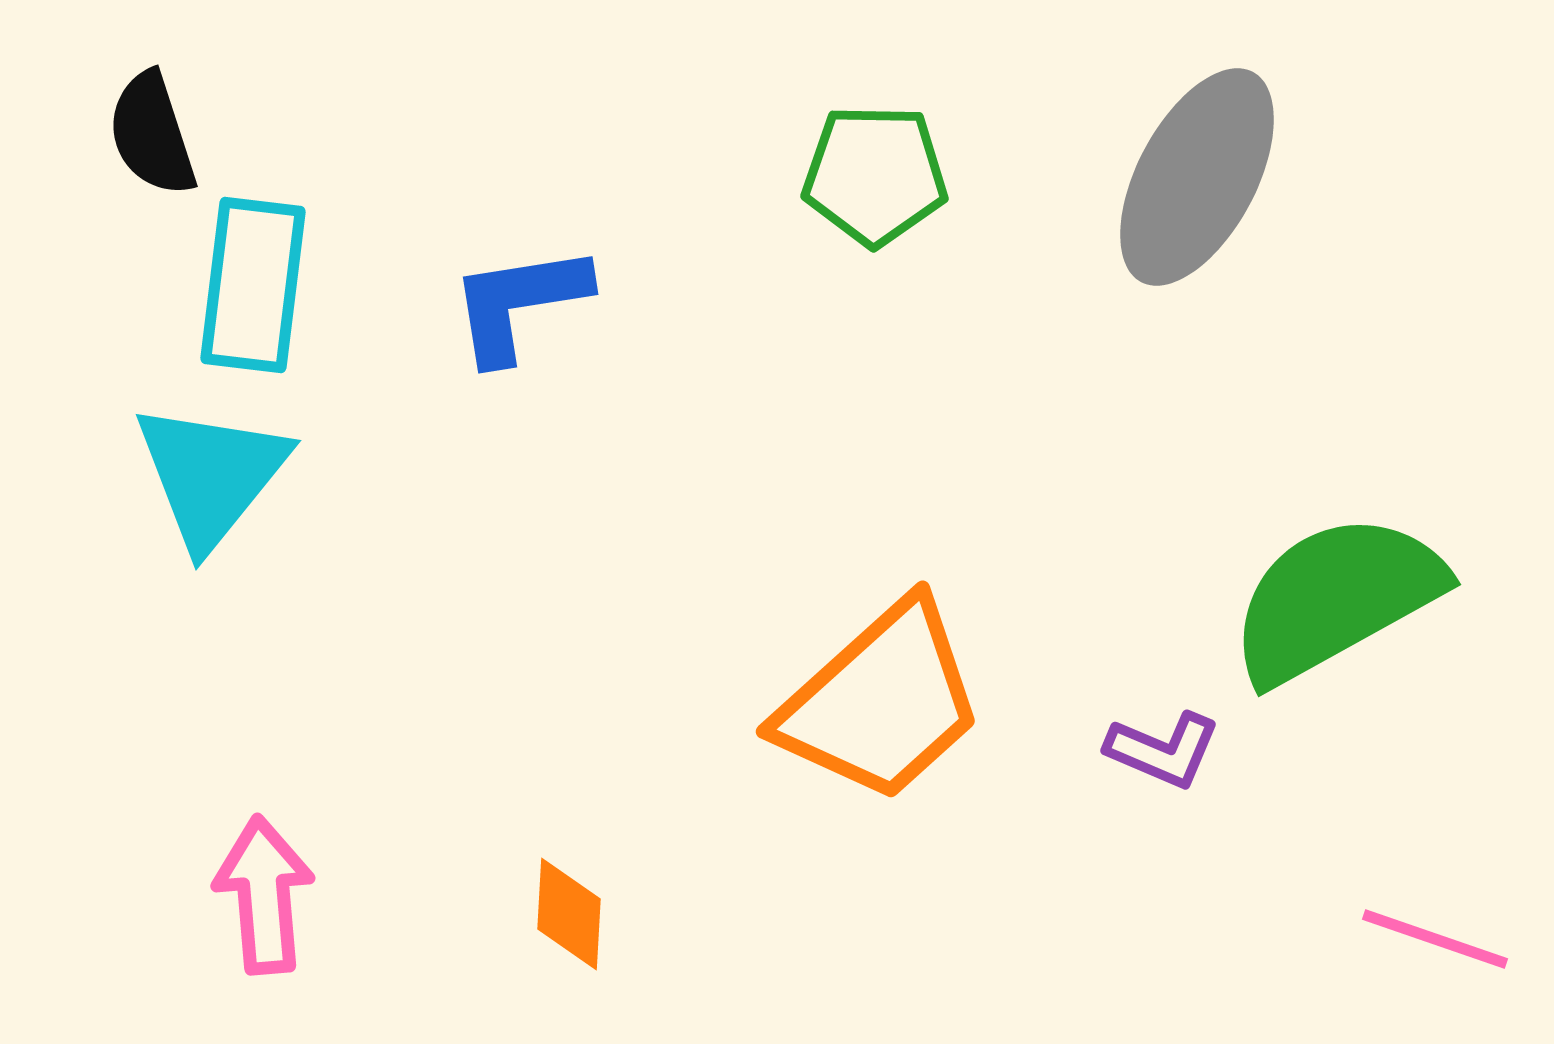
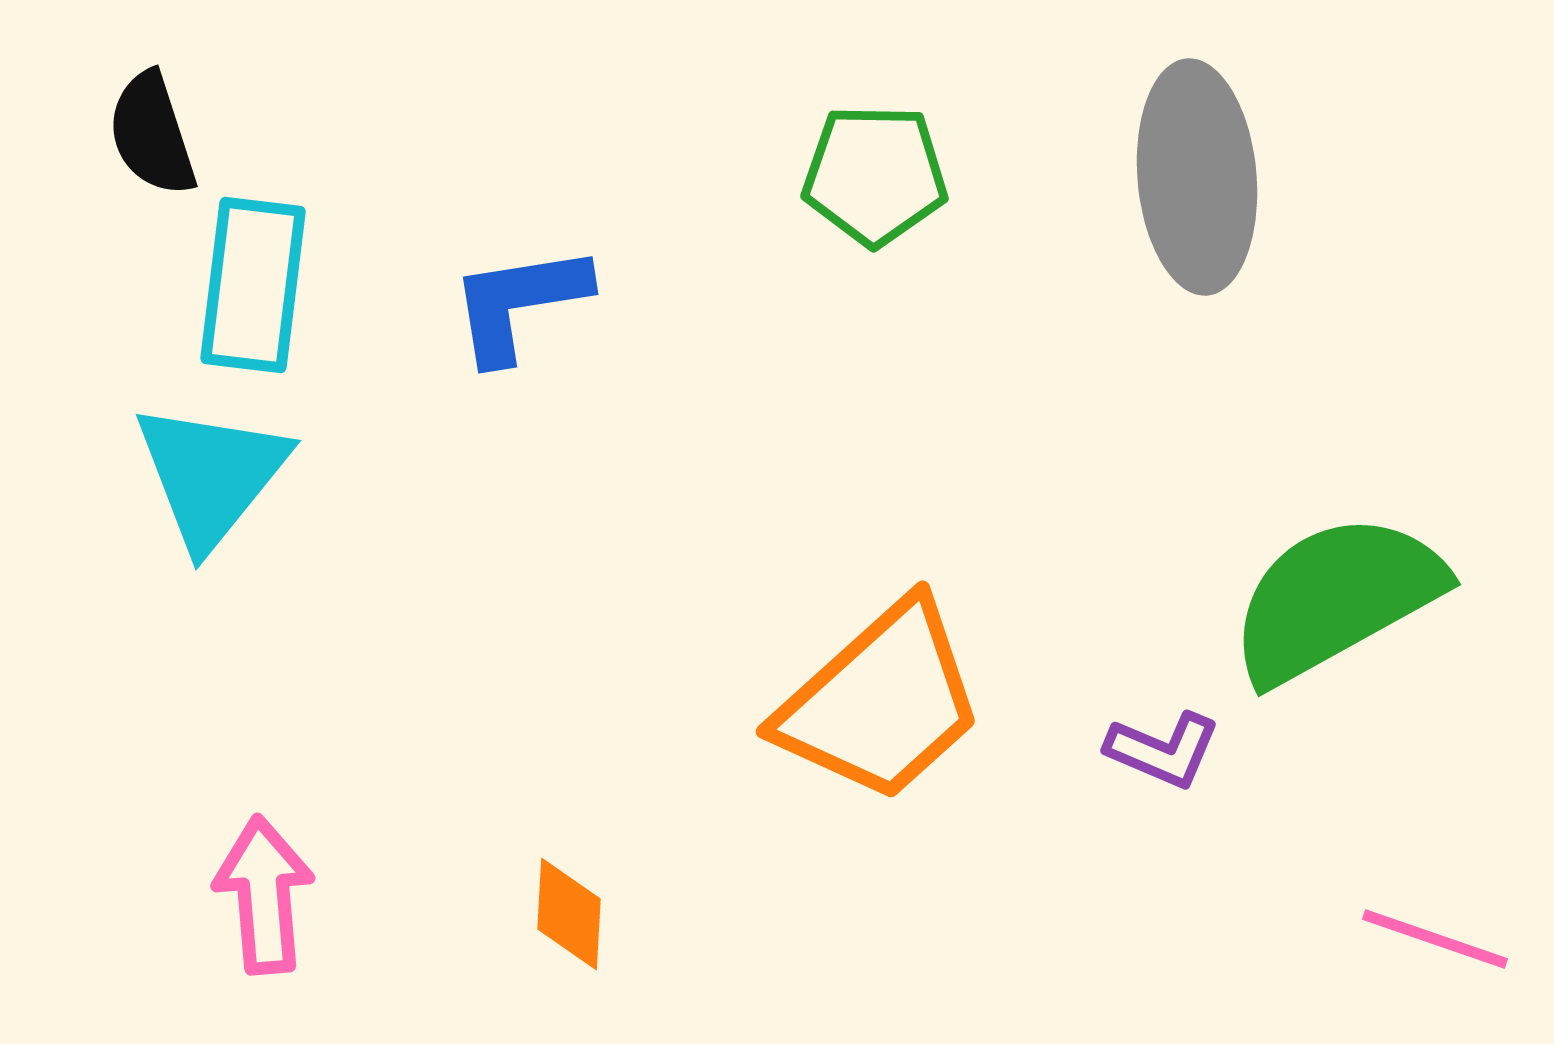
gray ellipse: rotated 33 degrees counterclockwise
